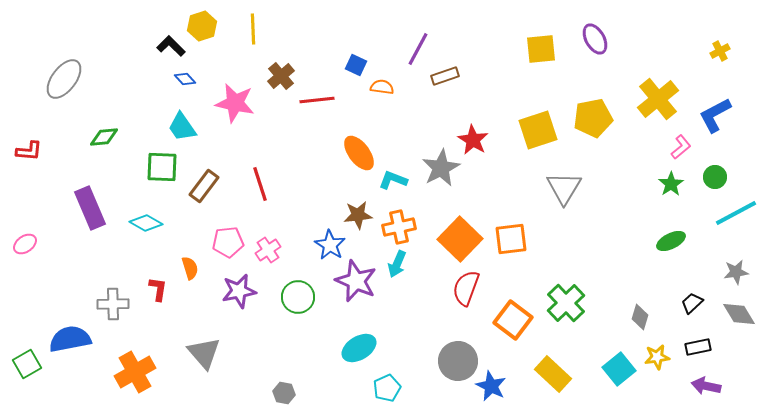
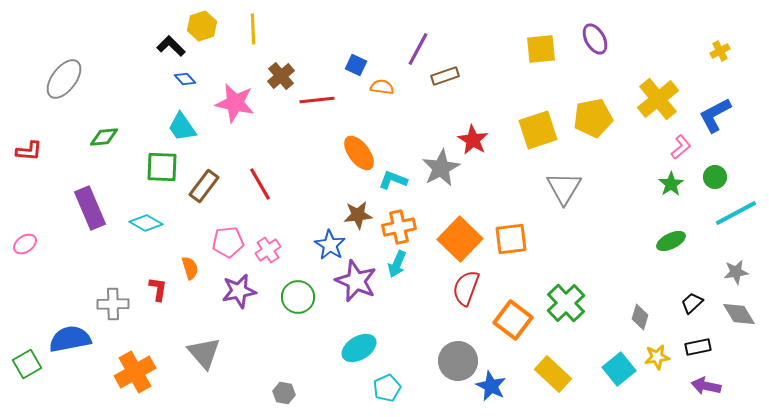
red line at (260, 184): rotated 12 degrees counterclockwise
